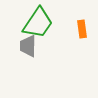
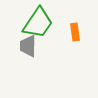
orange rectangle: moved 7 px left, 3 px down
